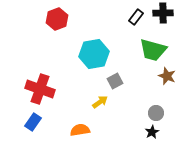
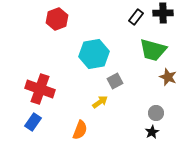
brown star: moved 1 px right, 1 px down
orange semicircle: rotated 120 degrees clockwise
